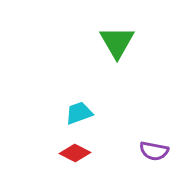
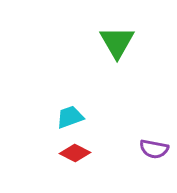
cyan trapezoid: moved 9 px left, 4 px down
purple semicircle: moved 2 px up
